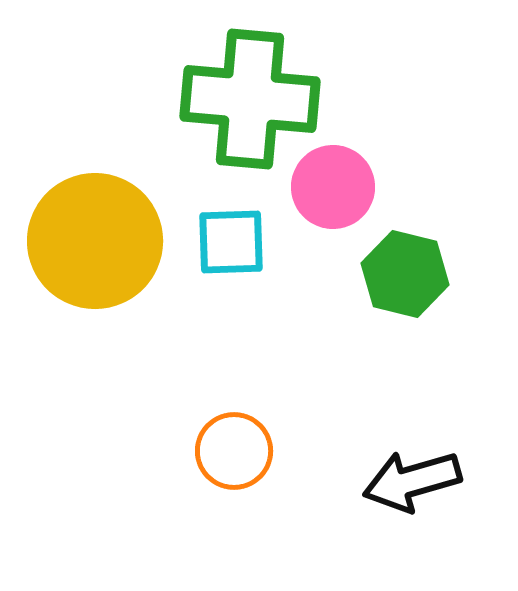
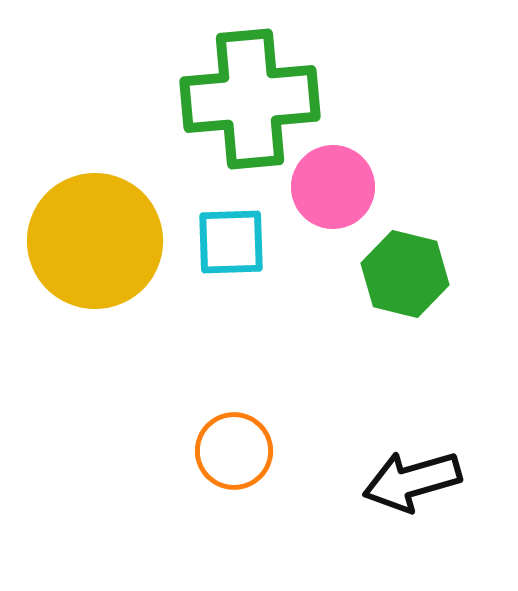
green cross: rotated 10 degrees counterclockwise
